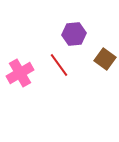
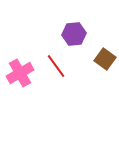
red line: moved 3 px left, 1 px down
